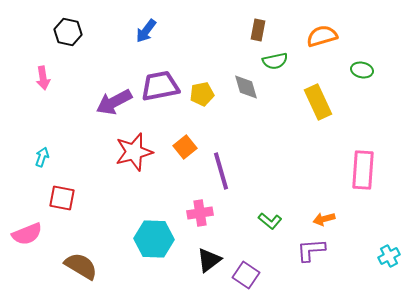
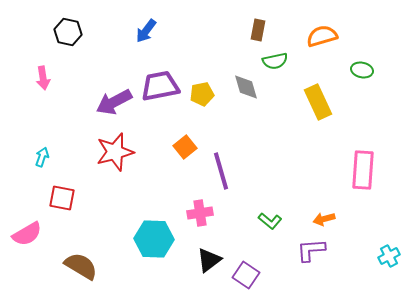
red star: moved 19 px left
pink semicircle: rotated 8 degrees counterclockwise
